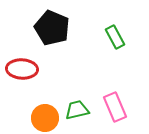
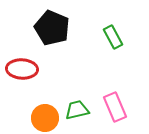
green rectangle: moved 2 px left
